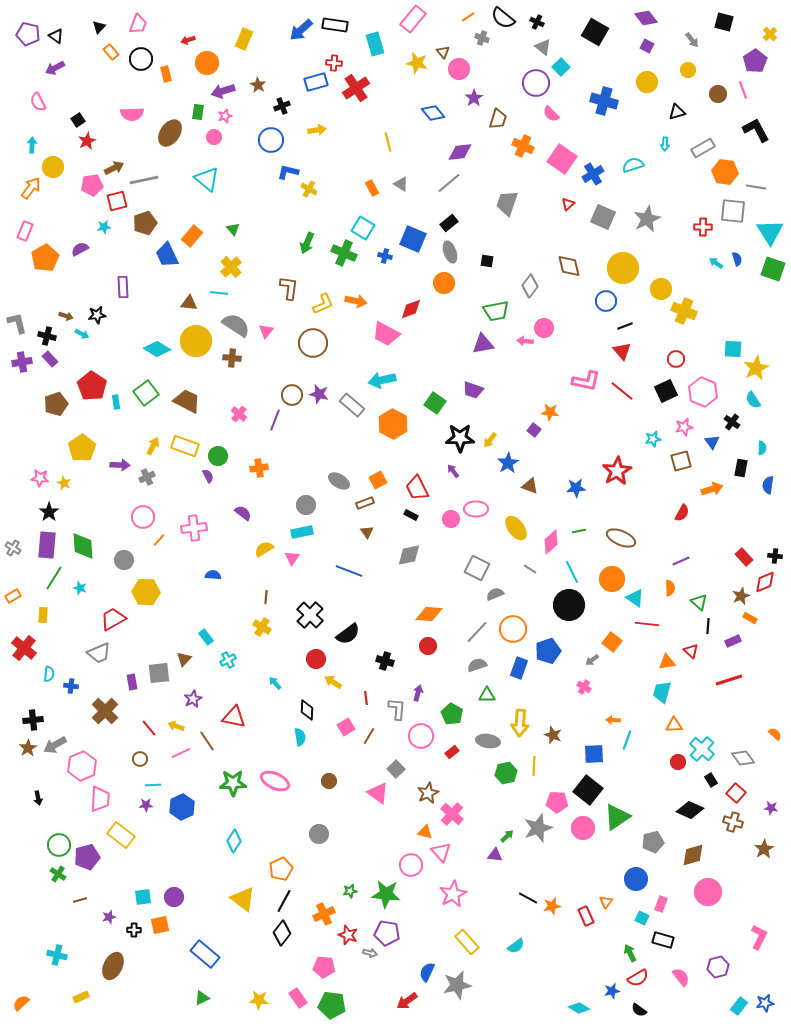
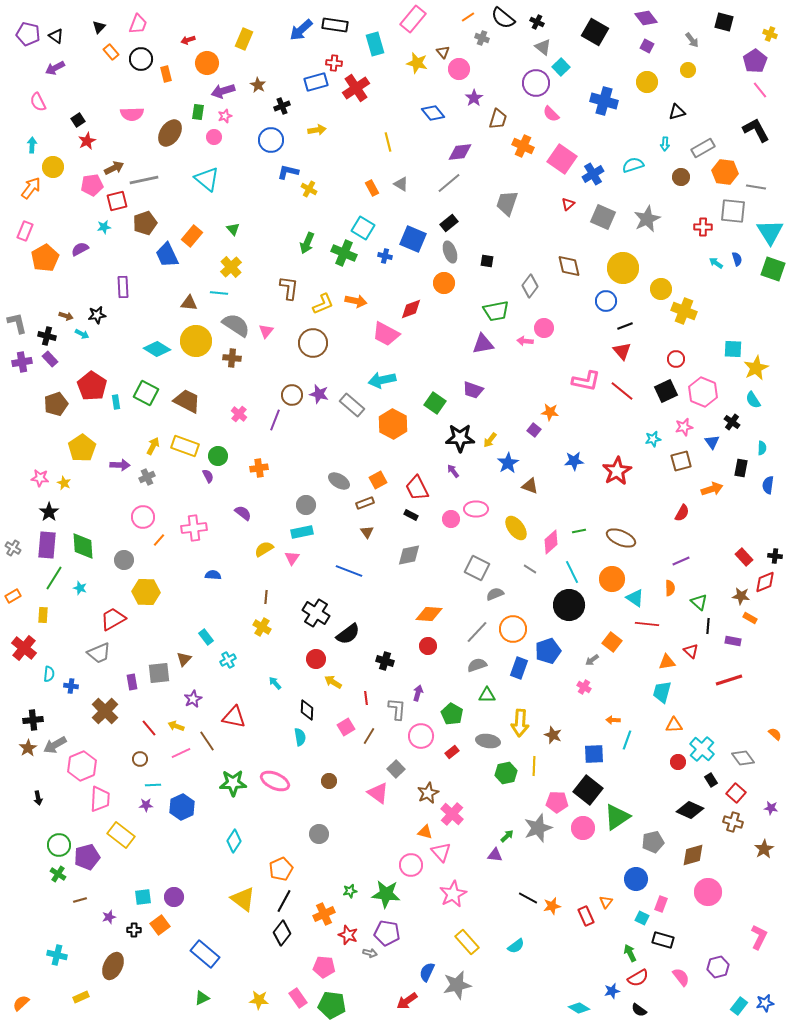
yellow cross at (770, 34): rotated 24 degrees counterclockwise
pink line at (743, 90): moved 17 px right; rotated 18 degrees counterclockwise
brown circle at (718, 94): moved 37 px left, 83 px down
green square at (146, 393): rotated 25 degrees counterclockwise
blue star at (576, 488): moved 2 px left, 27 px up
brown star at (741, 596): rotated 30 degrees clockwise
black cross at (310, 615): moved 6 px right, 2 px up; rotated 12 degrees counterclockwise
purple rectangle at (733, 641): rotated 35 degrees clockwise
orange square at (160, 925): rotated 24 degrees counterclockwise
